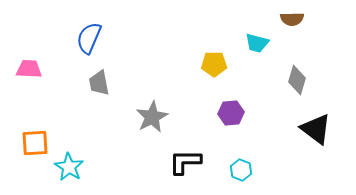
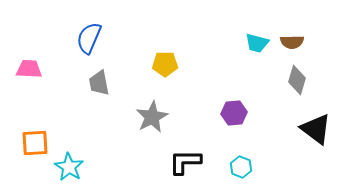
brown semicircle: moved 23 px down
yellow pentagon: moved 49 px left
purple hexagon: moved 3 px right
cyan hexagon: moved 3 px up
